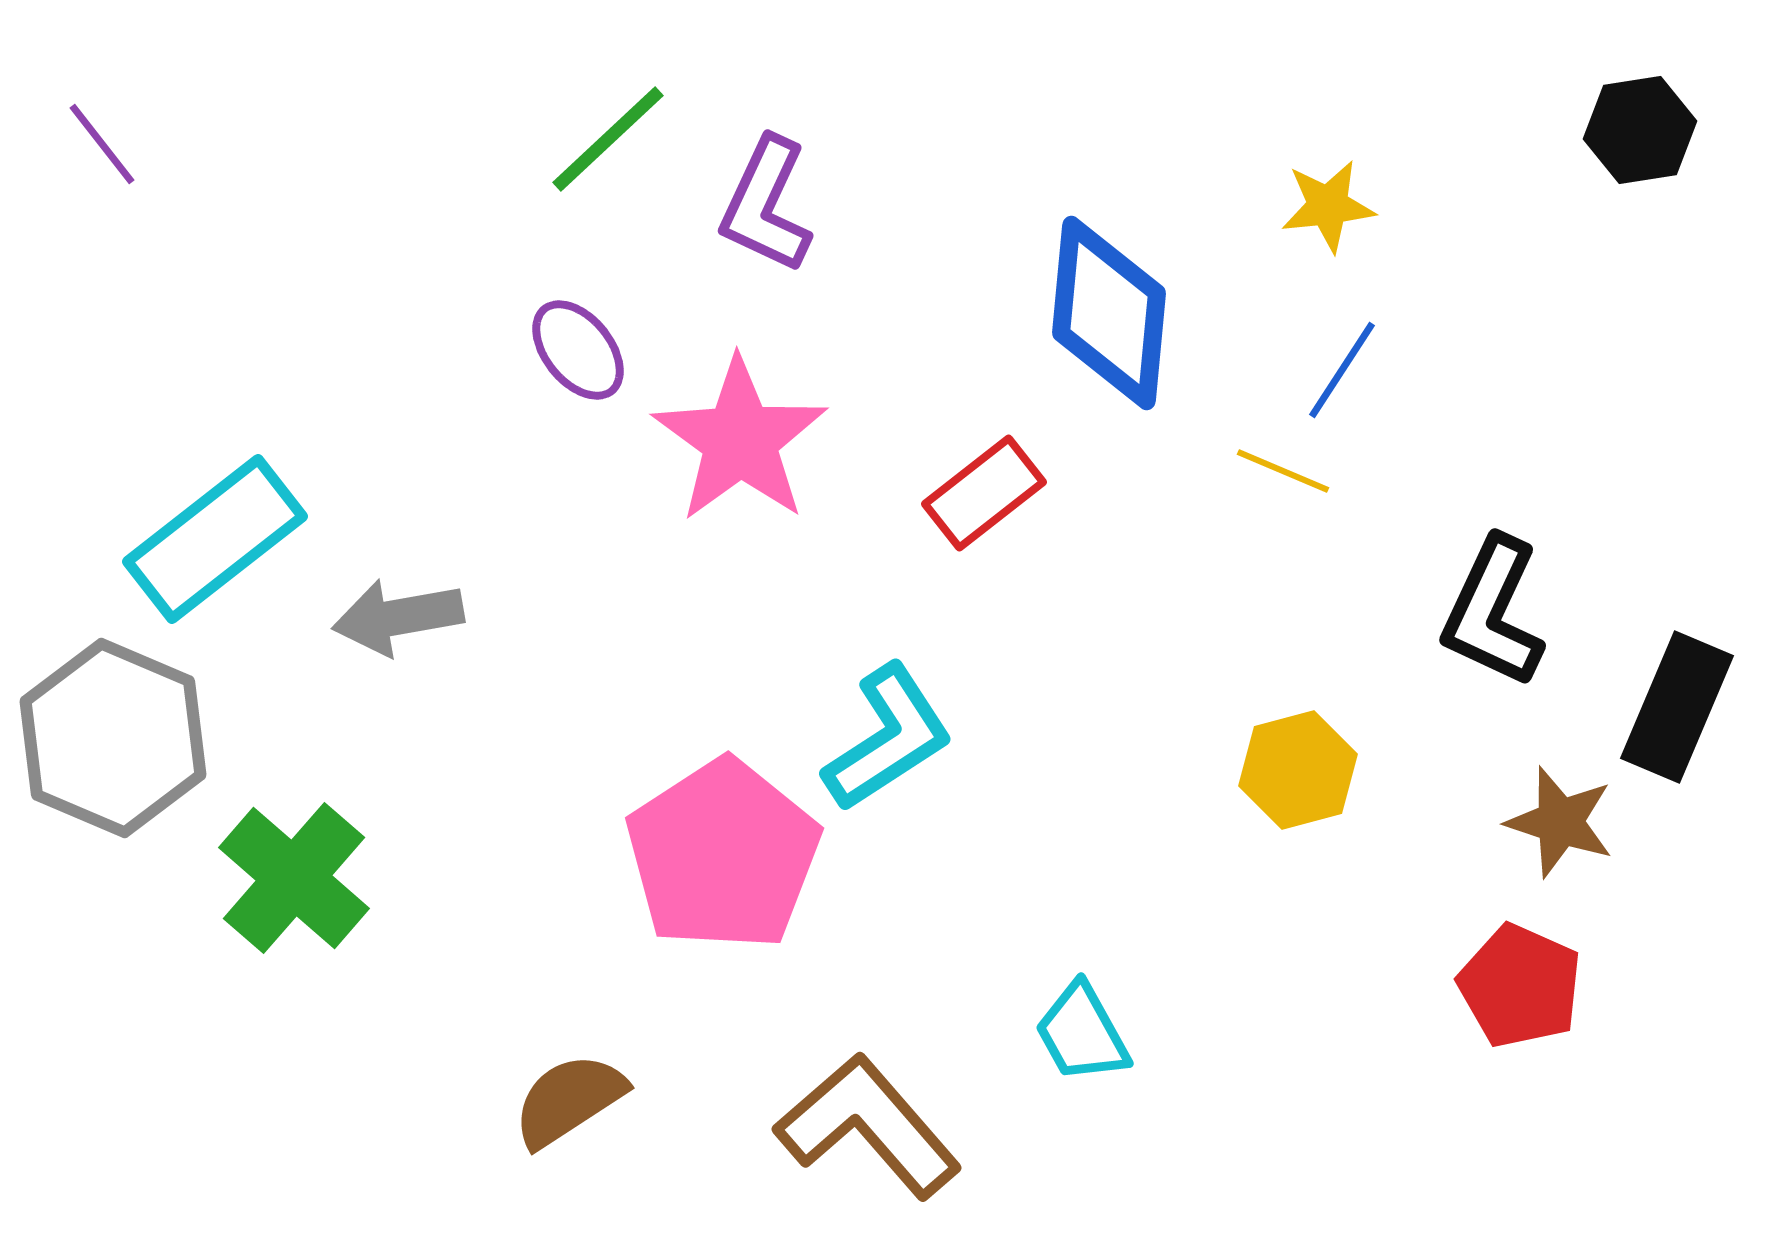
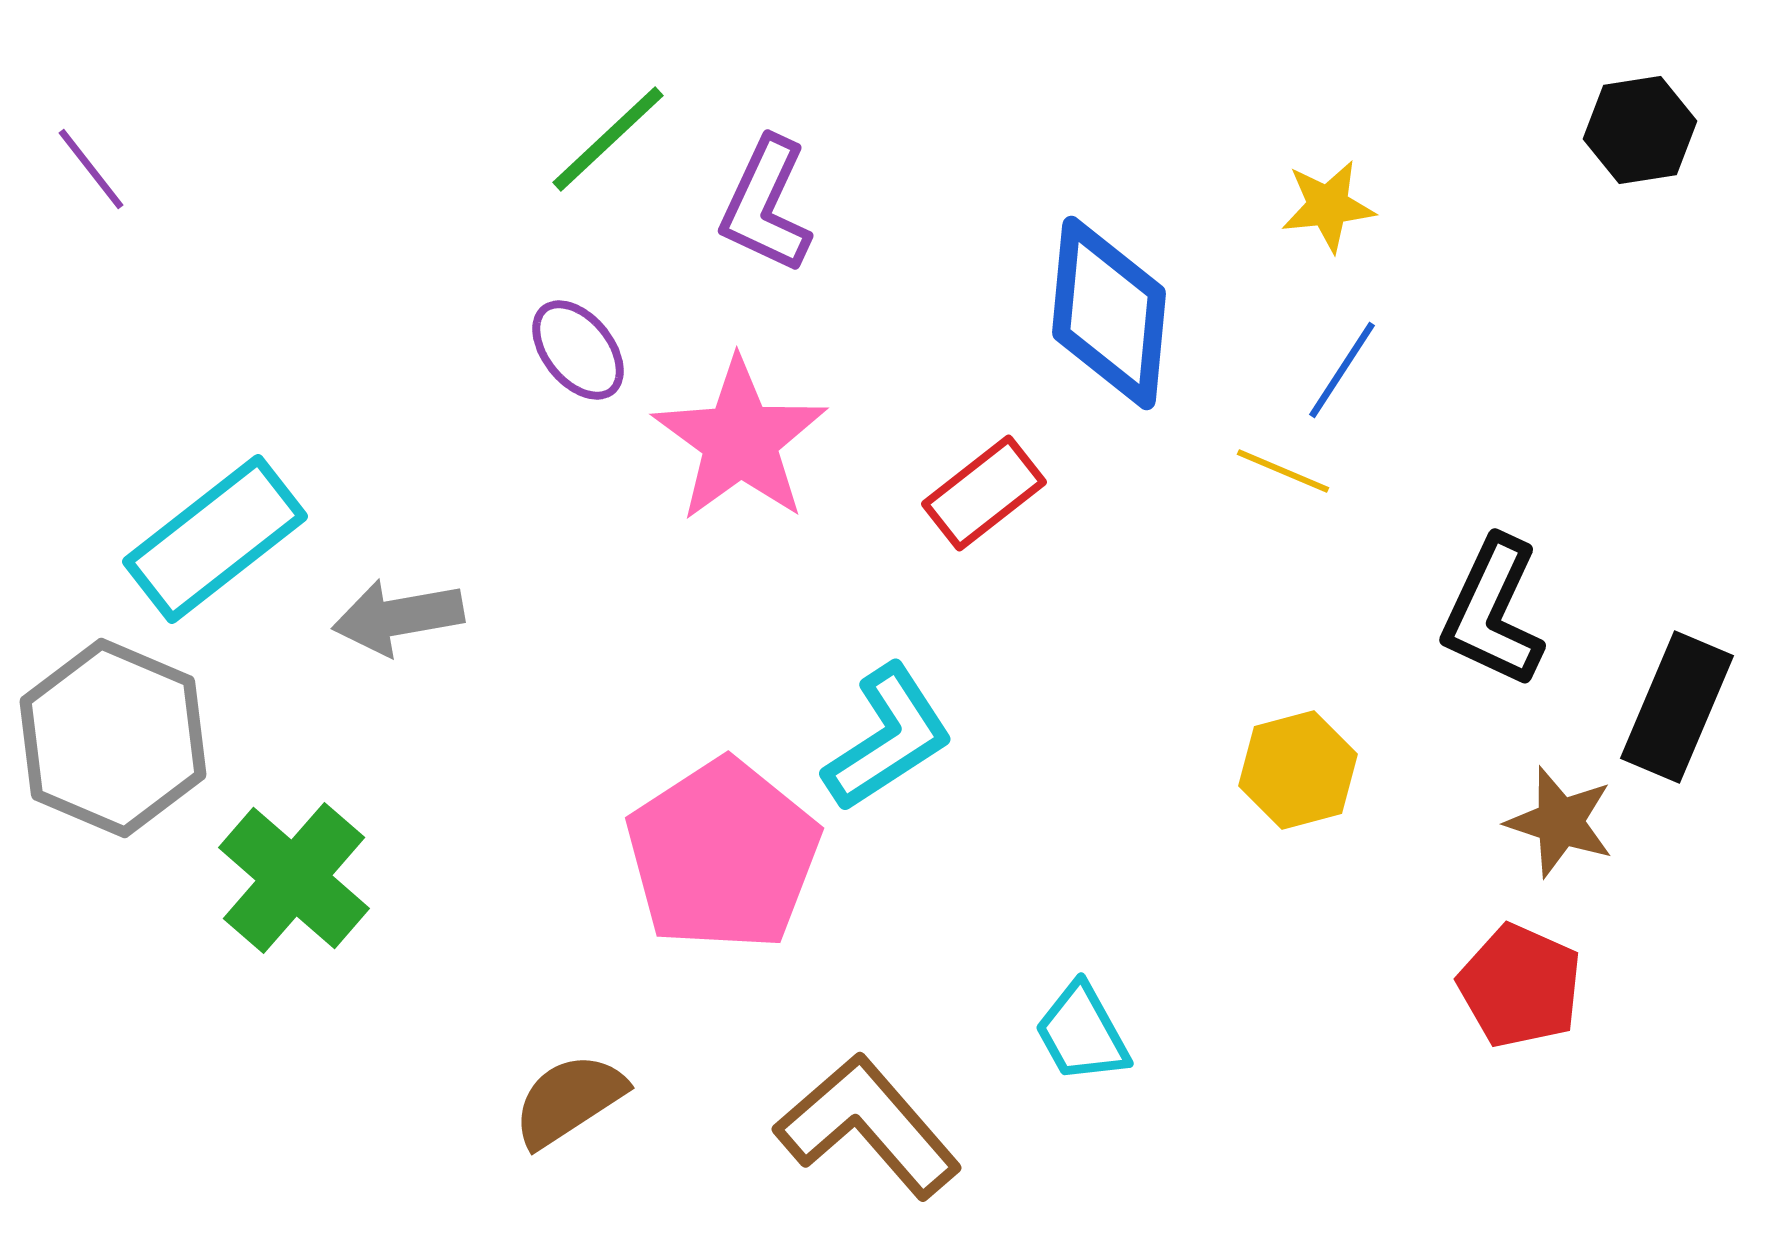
purple line: moved 11 px left, 25 px down
